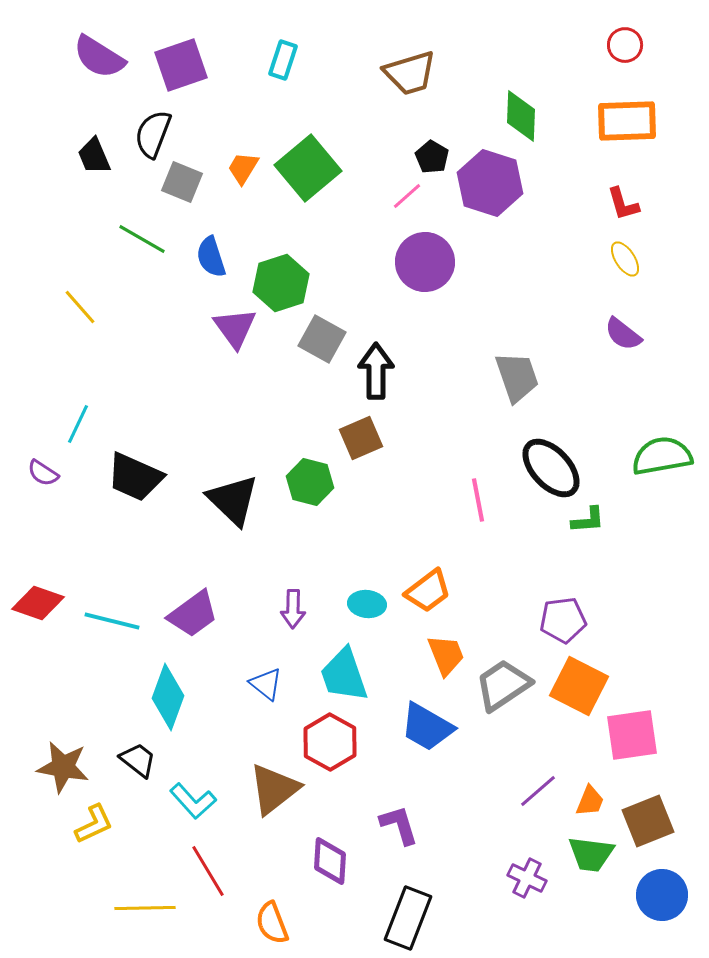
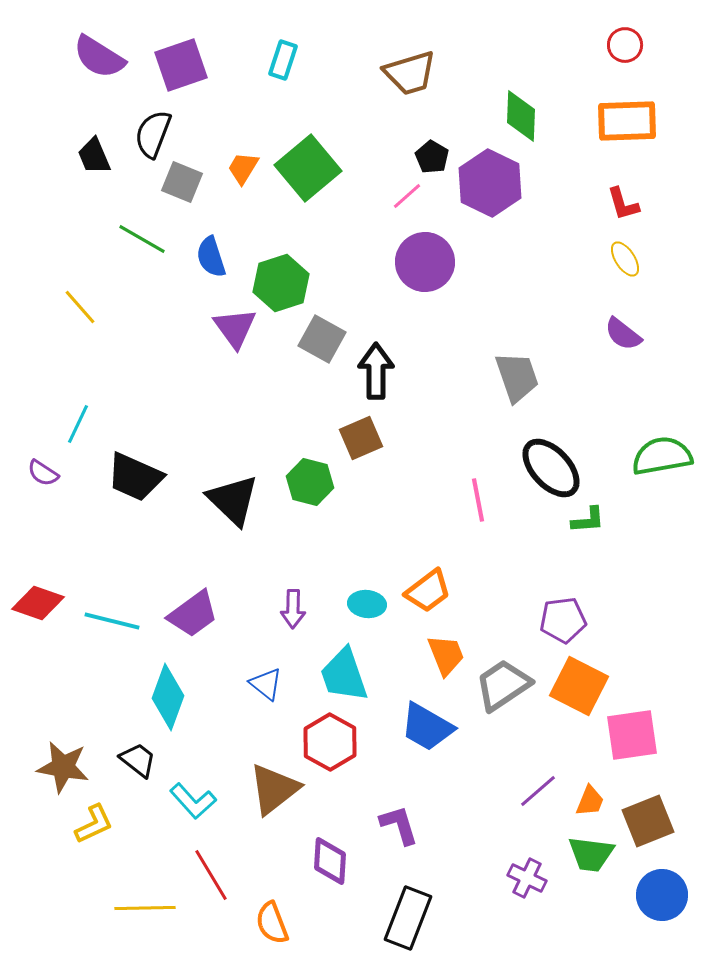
purple hexagon at (490, 183): rotated 8 degrees clockwise
red line at (208, 871): moved 3 px right, 4 px down
